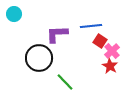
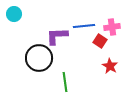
blue line: moved 7 px left
purple L-shape: moved 2 px down
pink cross: moved 24 px up; rotated 35 degrees clockwise
green line: rotated 36 degrees clockwise
